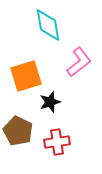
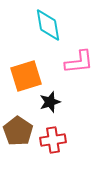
pink L-shape: rotated 32 degrees clockwise
brown pentagon: rotated 8 degrees clockwise
red cross: moved 4 px left, 2 px up
